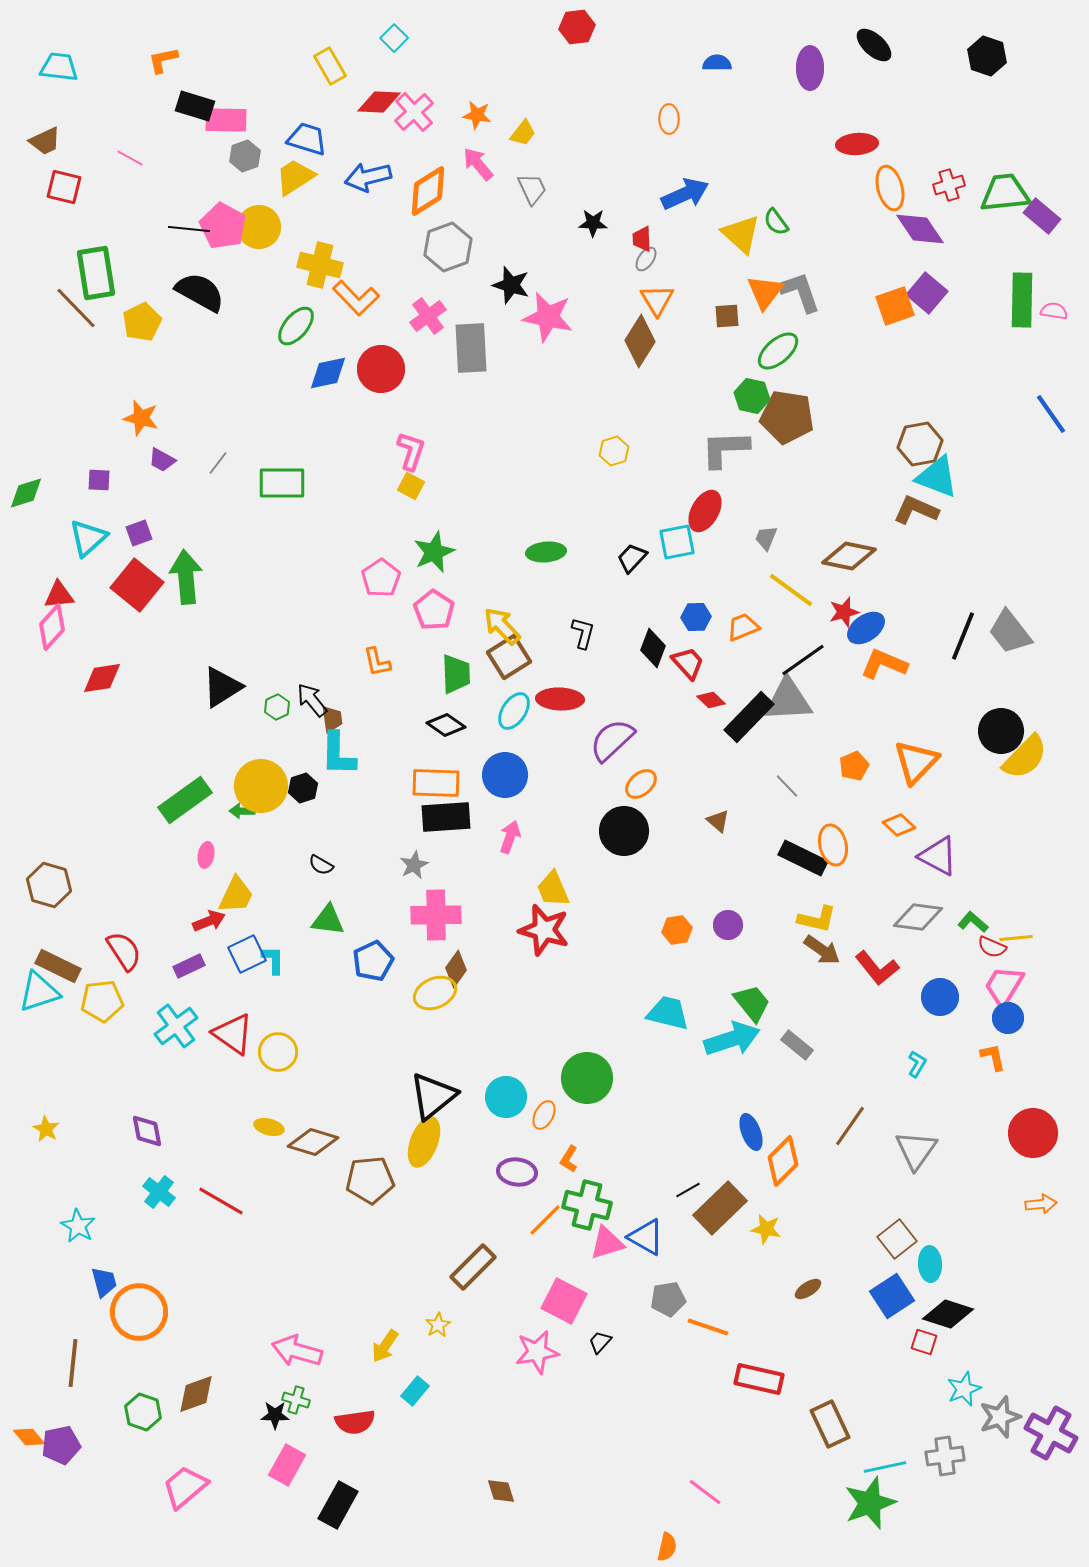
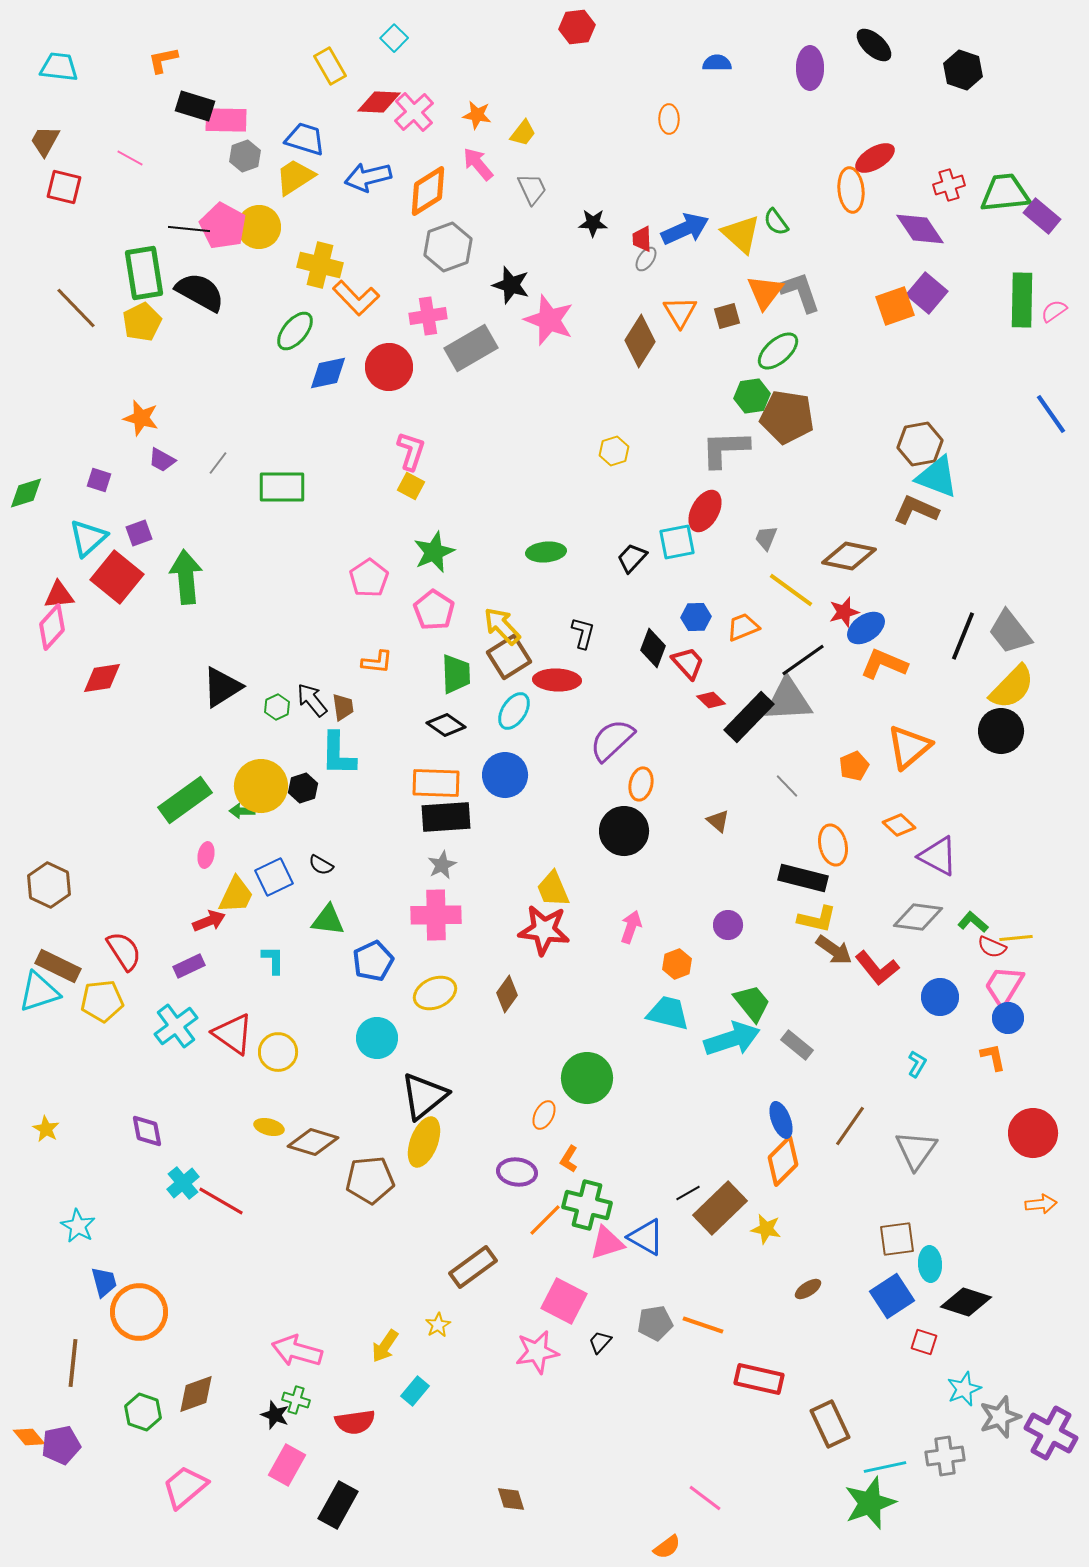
black hexagon at (987, 56): moved 24 px left, 14 px down
blue trapezoid at (307, 139): moved 2 px left
brown trapezoid at (45, 141): rotated 144 degrees clockwise
red ellipse at (857, 144): moved 18 px right, 14 px down; rotated 27 degrees counterclockwise
orange ellipse at (890, 188): moved 39 px left, 2 px down; rotated 9 degrees clockwise
blue arrow at (685, 194): moved 35 px down
green rectangle at (96, 273): moved 48 px right
orange triangle at (657, 300): moved 23 px right, 12 px down
pink semicircle at (1054, 311): rotated 44 degrees counterclockwise
pink cross at (428, 316): rotated 27 degrees clockwise
brown square at (727, 316): rotated 12 degrees counterclockwise
pink star at (548, 317): moved 1 px right, 3 px down; rotated 9 degrees clockwise
green ellipse at (296, 326): moved 1 px left, 5 px down
gray rectangle at (471, 348): rotated 63 degrees clockwise
red circle at (381, 369): moved 8 px right, 2 px up
green hexagon at (752, 396): rotated 20 degrees counterclockwise
purple square at (99, 480): rotated 15 degrees clockwise
green rectangle at (282, 483): moved 4 px down
pink pentagon at (381, 578): moved 12 px left
red square at (137, 585): moved 20 px left, 8 px up
orange L-shape at (377, 662): rotated 72 degrees counterclockwise
red ellipse at (560, 699): moved 3 px left, 19 px up
brown trapezoid at (332, 719): moved 11 px right, 12 px up
yellow semicircle at (1025, 757): moved 13 px left, 70 px up
orange triangle at (916, 762): moved 7 px left, 15 px up; rotated 6 degrees clockwise
orange ellipse at (641, 784): rotated 36 degrees counterclockwise
pink arrow at (510, 837): moved 121 px right, 90 px down
black rectangle at (803, 858): moved 20 px down; rotated 12 degrees counterclockwise
gray star at (414, 865): moved 28 px right
brown hexagon at (49, 885): rotated 9 degrees clockwise
red star at (544, 930): rotated 9 degrees counterclockwise
orange hexagon at (677, 930): moved 34 px down; rotated 12 degrees counterclockwise
brown arrow at (822, 950): moved 12 px right
blue square at (247, 954): moved 27 px right, 77 px up
brown diamond at (456, 969): moved 51 px right, 25 px down
black triangle at (433, 1096): moved 9 px left
cyan circle at (506, 1097): moved 129 px left, 59 px up
blue ellipse at (751, 1132): moved 30 px right, 12 px up
black line at (688, 1190): moved 3 px down
cyan cross at (159, 1192): moved 24 px right, 9 px up; rotated 12 degrees clockwise
brown square at (897, 1239): rotated 30 degrees clockwise
brown rectangle at (473, 1267): rotated 9 degrees clockwise
gray pentagon at (668, 1299): moved 13 px left, 24 px down
black diamond at (948, 1314): moved 18 px right, 12 px up
orange line at (708, 1327): moved 5 px left, 2 px up
black star at (275, 1415): rotated 20 degrees clockwise
brown diamond at (501, 1491): moved 10 px right, 8 px down
pink line at (705, 1492): moved 6 px down
orange semicircle at (667, 1547): rotated 40 degrees clockwise
